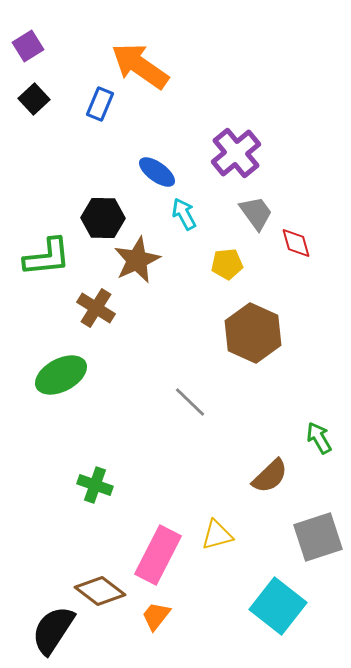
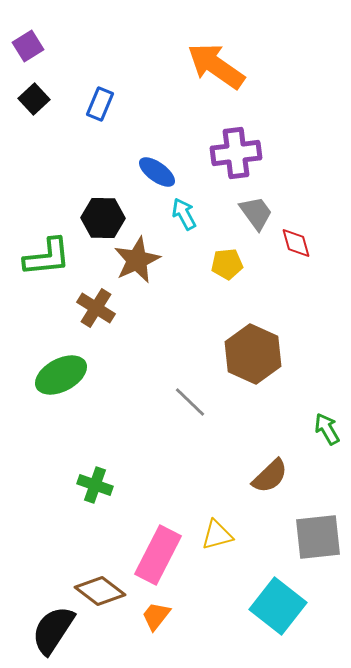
orange arrow: moved 76 px right
purple cross: rotated 33 degrees clockwise
brown hexagon: moved 21 px down
green arrow: moved 8 px right, 9 px up
gray square: rotated 12 degrees clockwise
